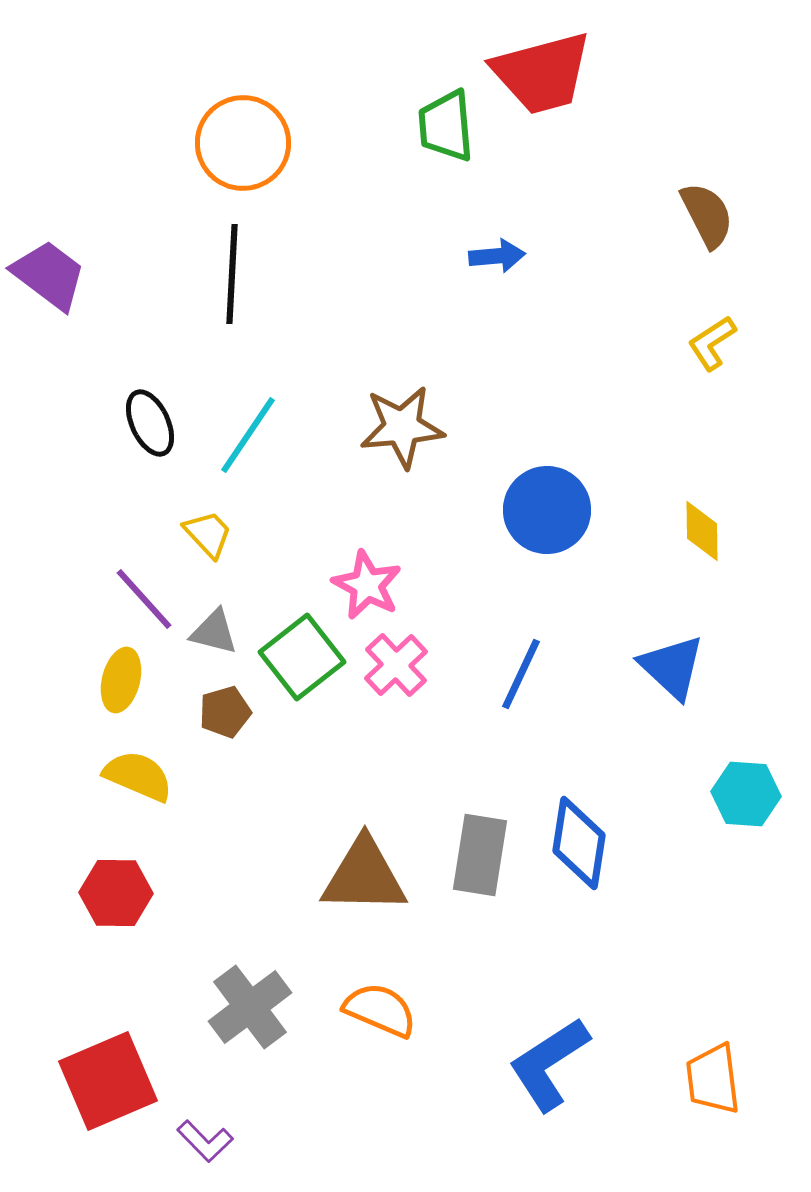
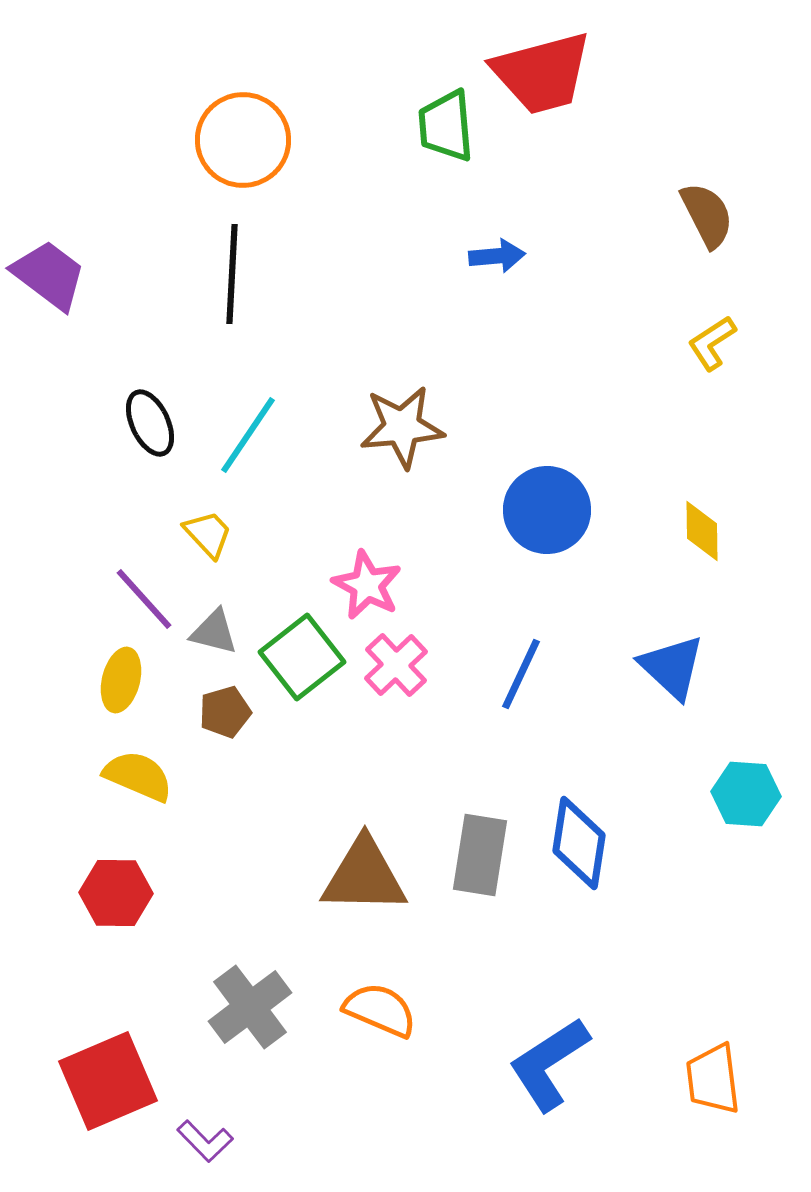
orange circle: moved 3 px up
